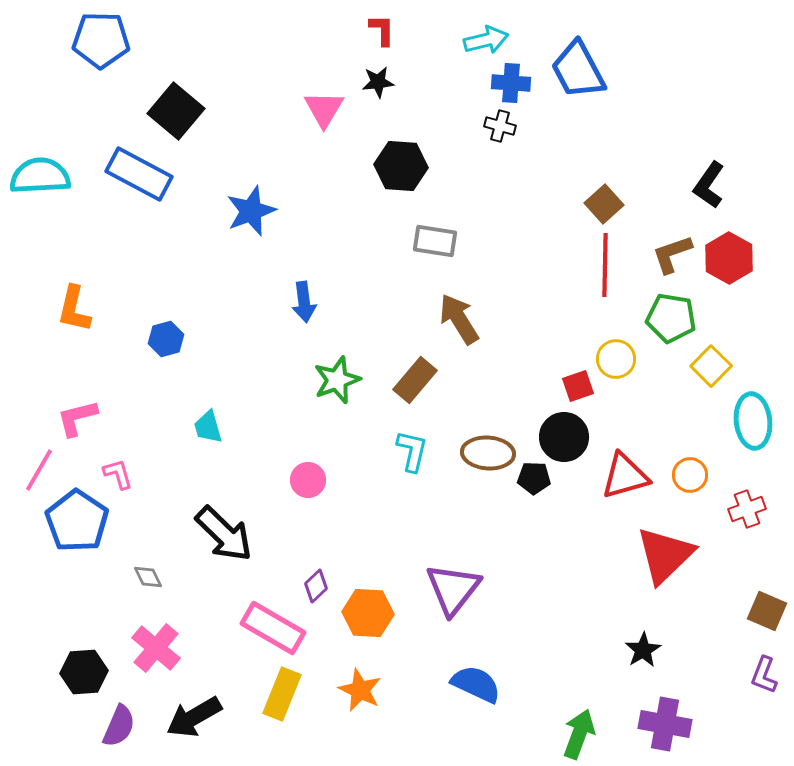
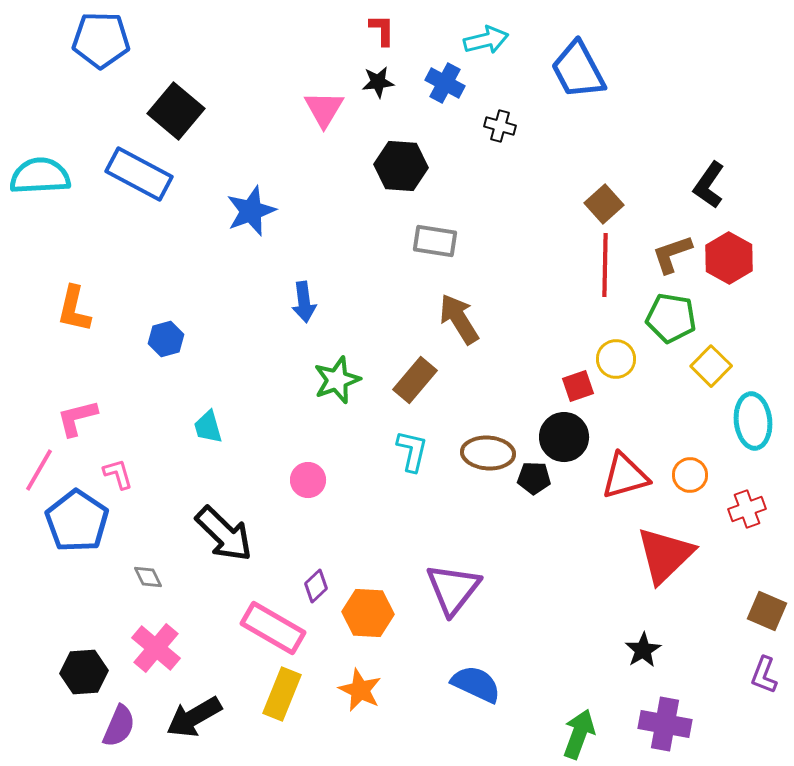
blue cross at (511, 83): moved 66 px left; rotated 24 degrees clockwise
